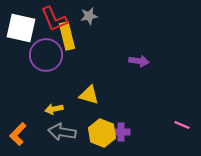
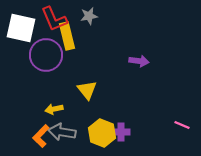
yellow triangle: moved 2 px left, 5 px up; rotated 35 degrees clockwise
orange L-shape: moved 23 px right, 2 px down
